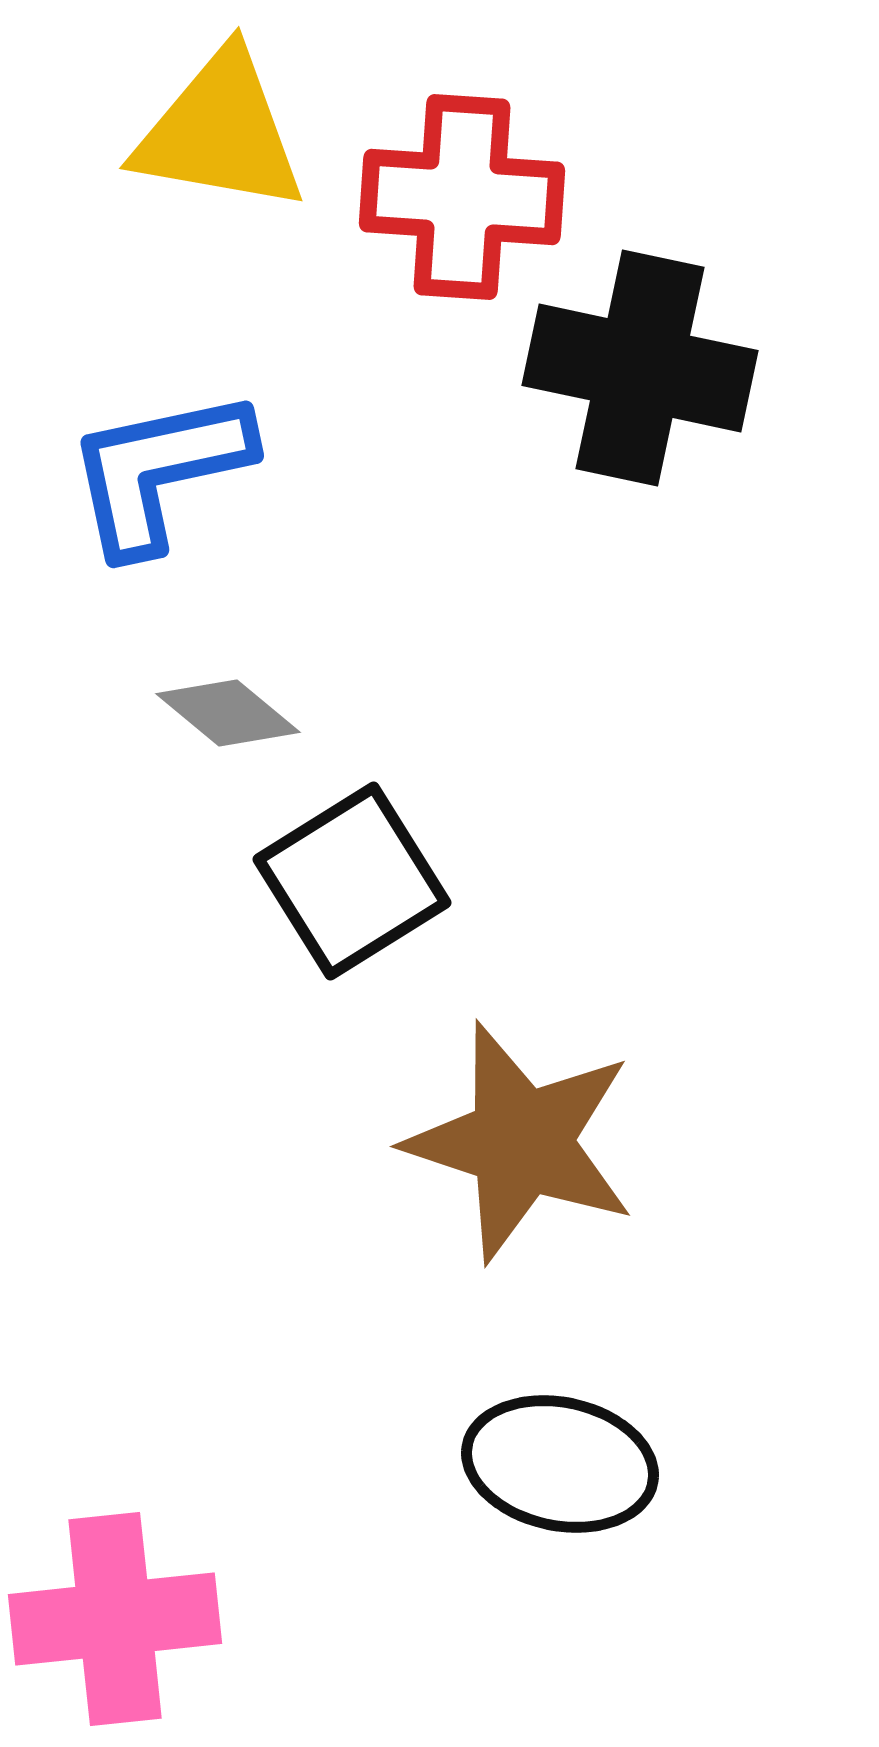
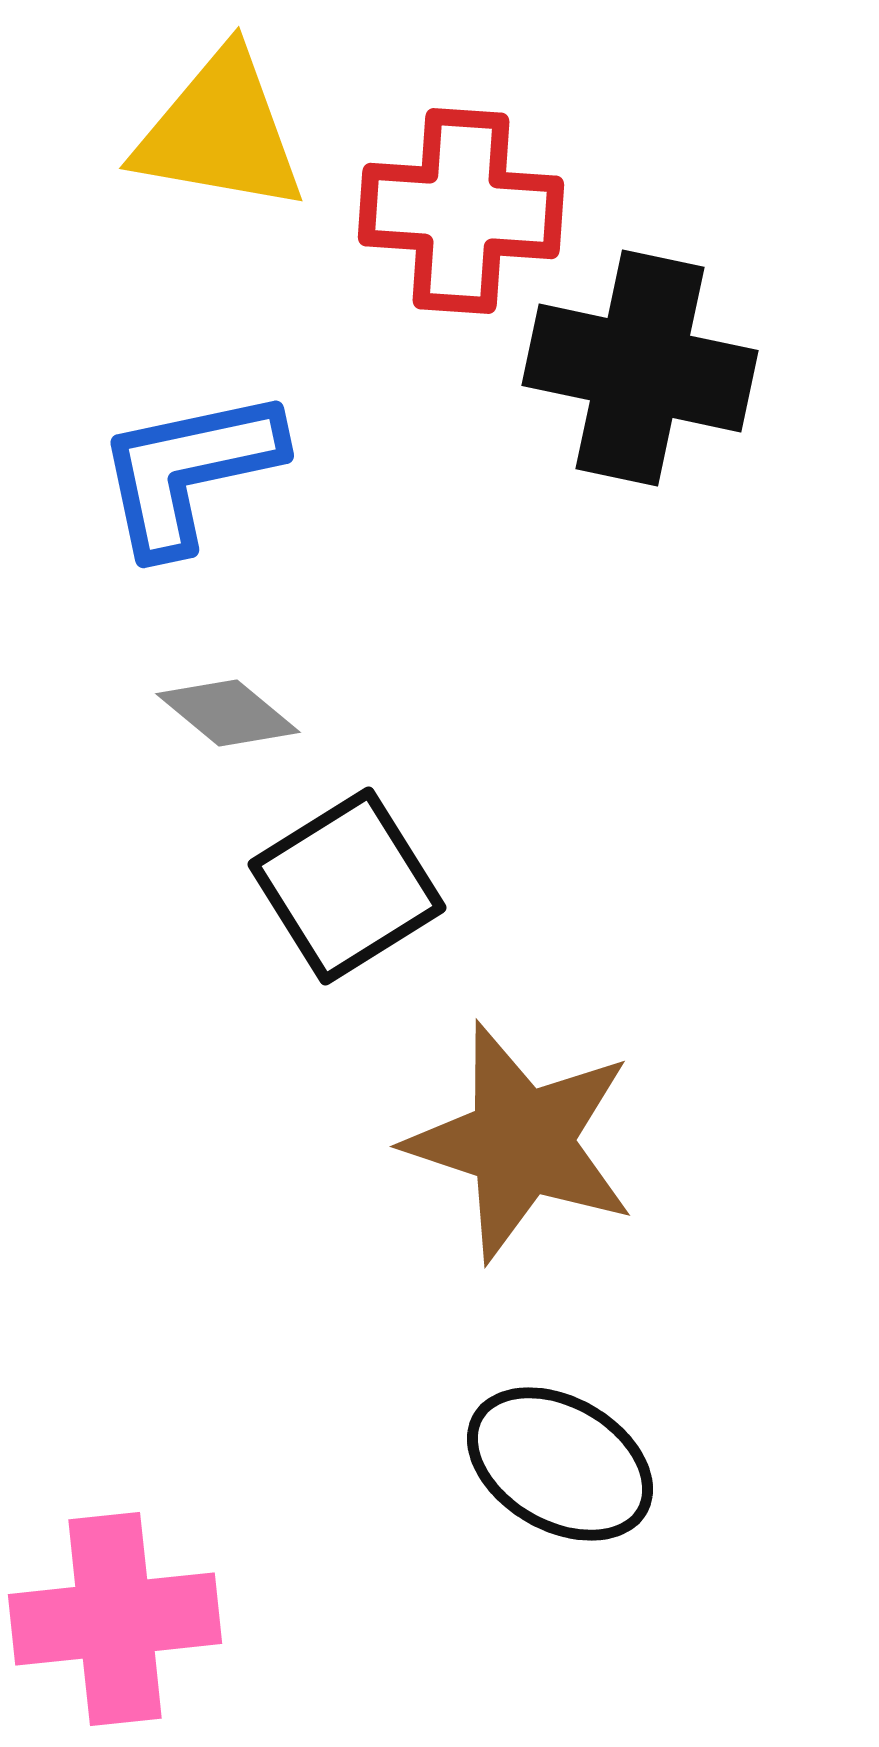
red cross: moved 1 px left, 14 px down
blue L-shape: moved 30 px right
black square: moved 5 px left, 5 px down
black ellipse: rotated 18 degrees clockwise
